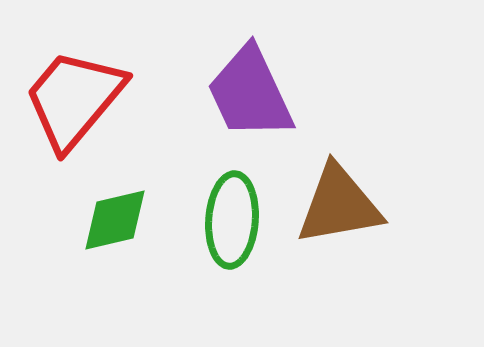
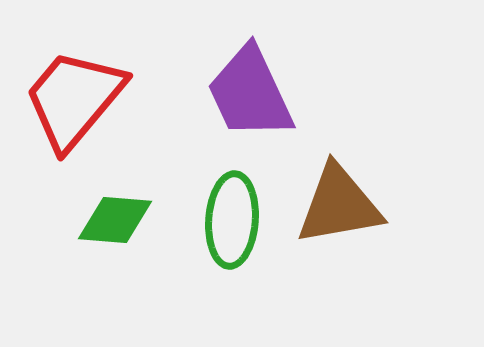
green diamond: rotated 18 degrees clockwise
